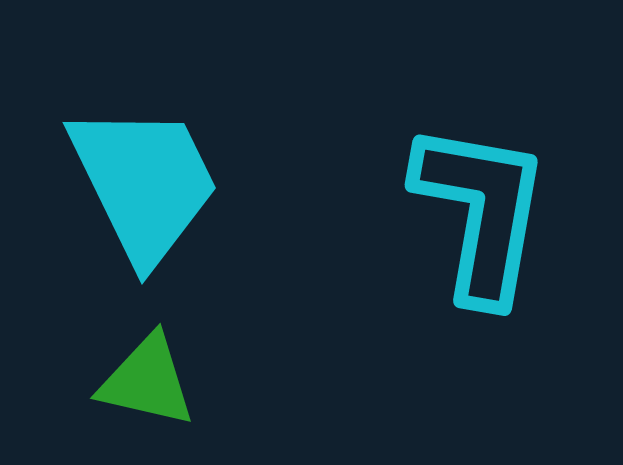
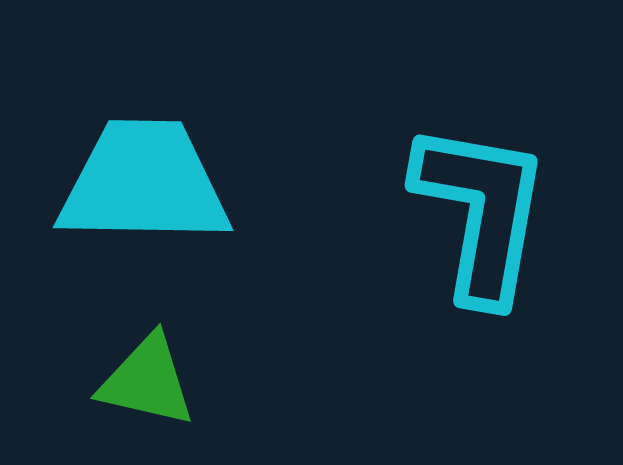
cyan trapezoid: rotated 63 degrees counterclockwise
